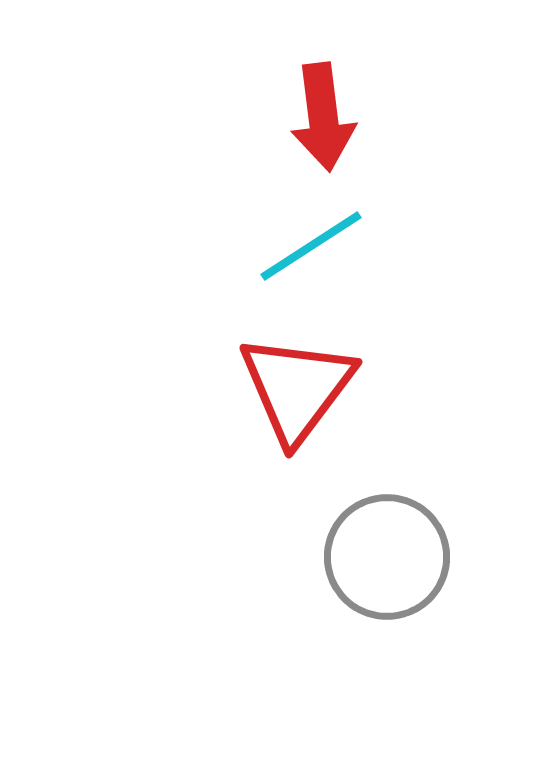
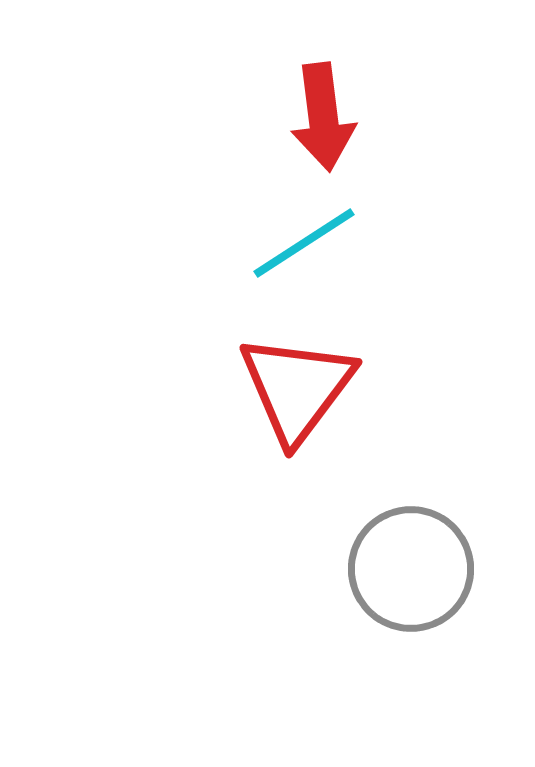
cyan line: moved 7 px left, 3 px up
gray circle: moved 24 px right, 12 px down
